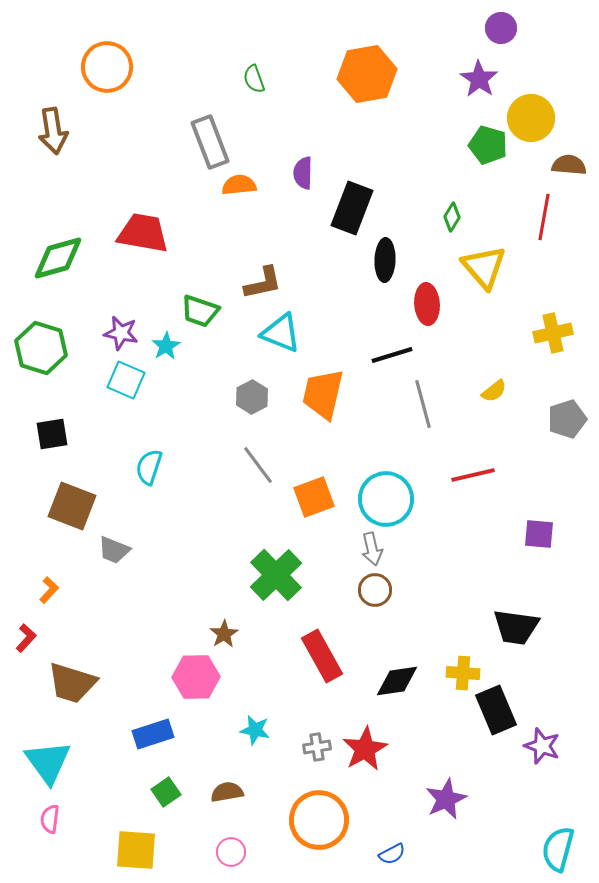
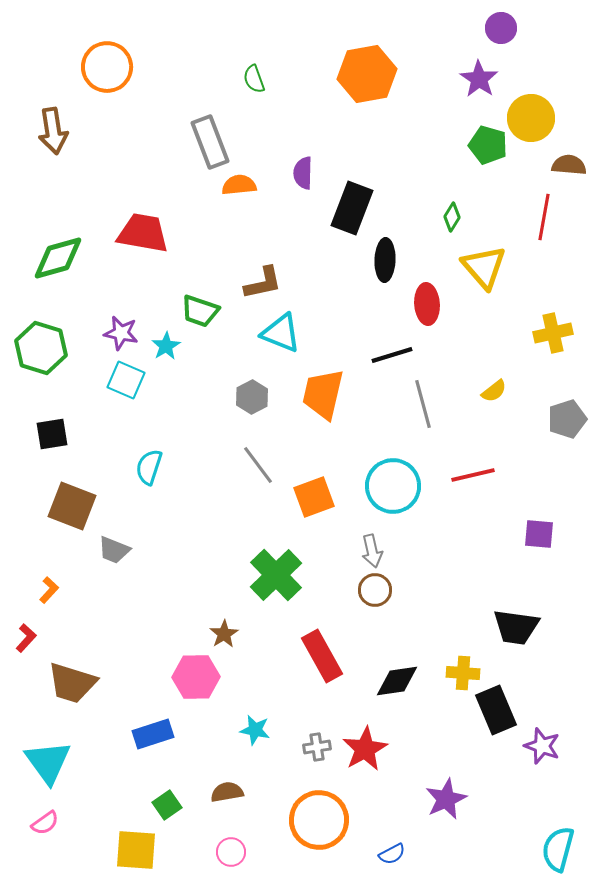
cyan circle at (386, 499): moved 7 px right, 13 px up
gray arrow at (372, 549): moved 2 px down
green square at (166, 792): moved 1 px right, 13 px down
pink semicircle at (50, 819): moved 5 px left, 4 px down; rotated 132 degrees counterclockwise
